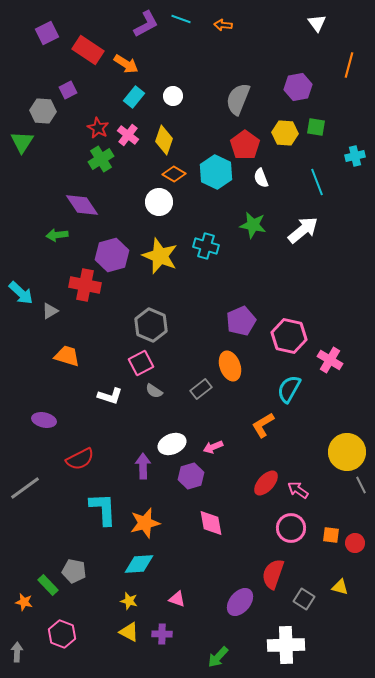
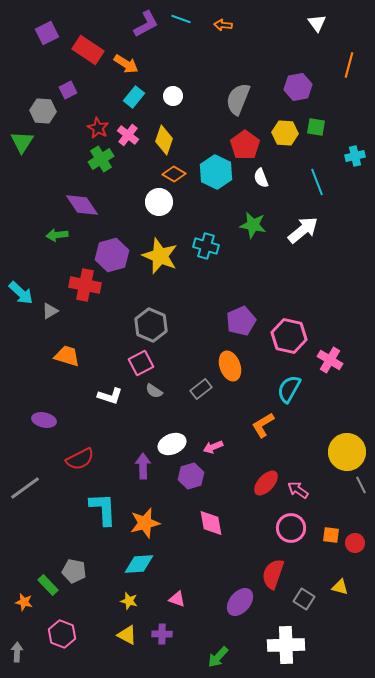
yellow triangle at (129, 632): moved 2 px left, 3 px down
